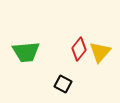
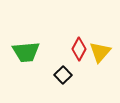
red diamond: rotated 10 degrees counterclockwise
black square: moved 9 px up; rotated 18 degrees clockwise
